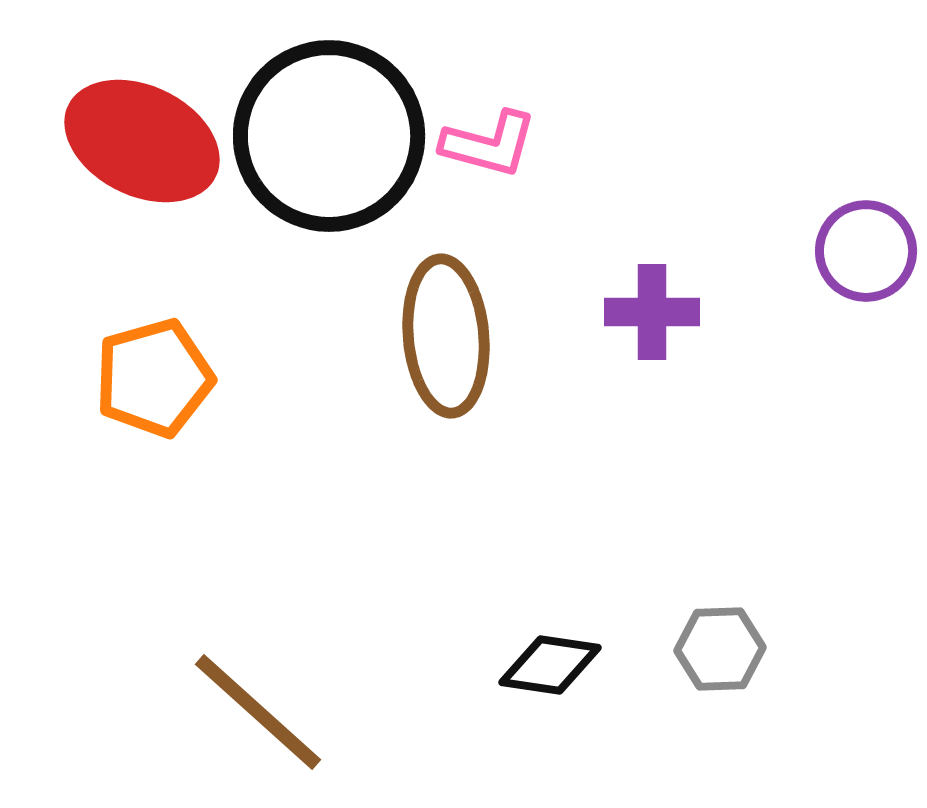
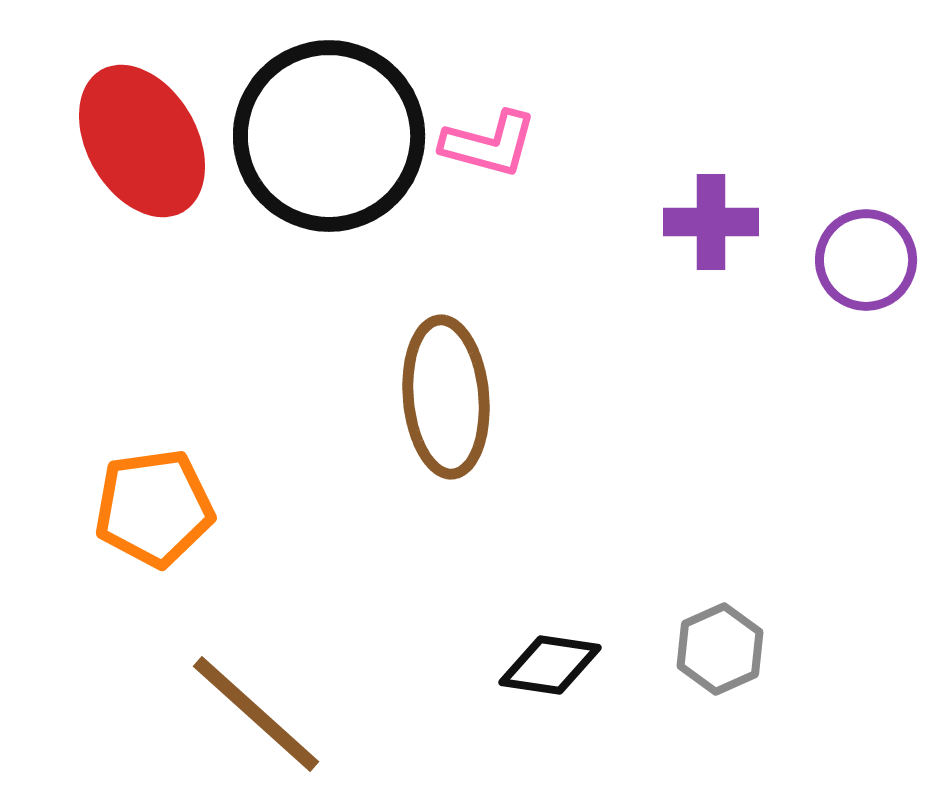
red ellipse: rotated 34 degrees clockwise
purple circle: moved 9 px down
purple cross: moved 59 px right, 90 px up
brown ellipse: moved 61 px down
orange pentagon: moved 130 px down; rotated 8 degrees clockwise
gray hexagon: rotated 22 degrees counterclockwise
brown line: moved 2 px left, 2 px down
